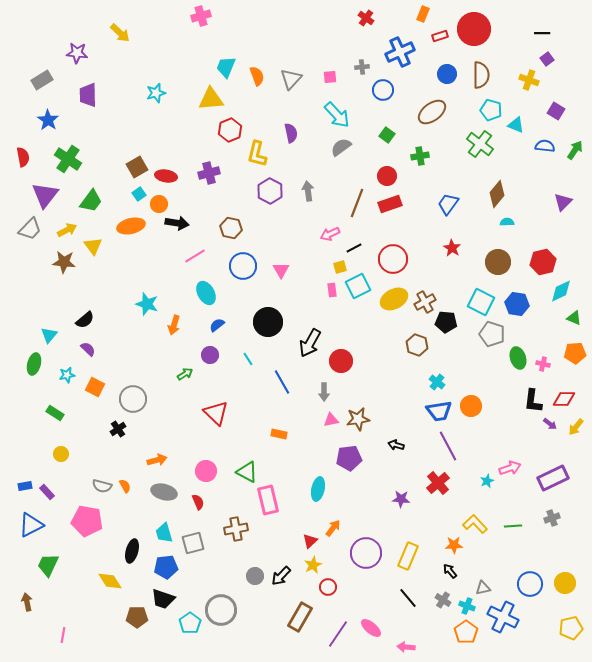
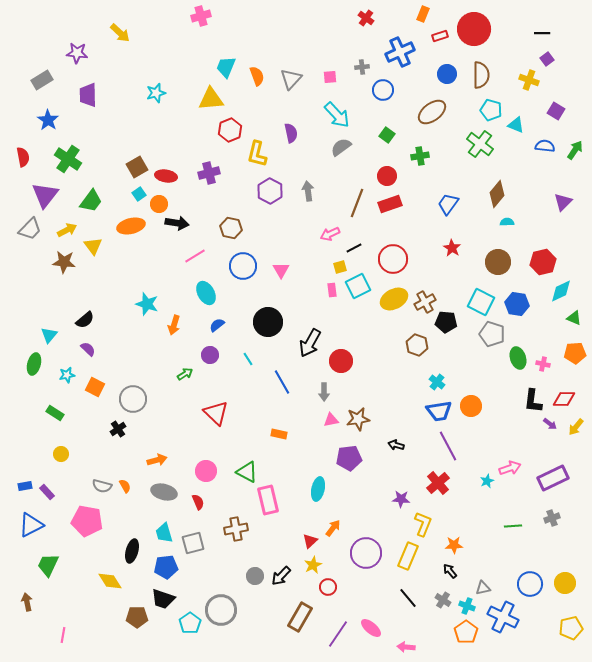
yellow L-shape at (475, 524): moved 52 px left; rotated 65 degrees clockwise
